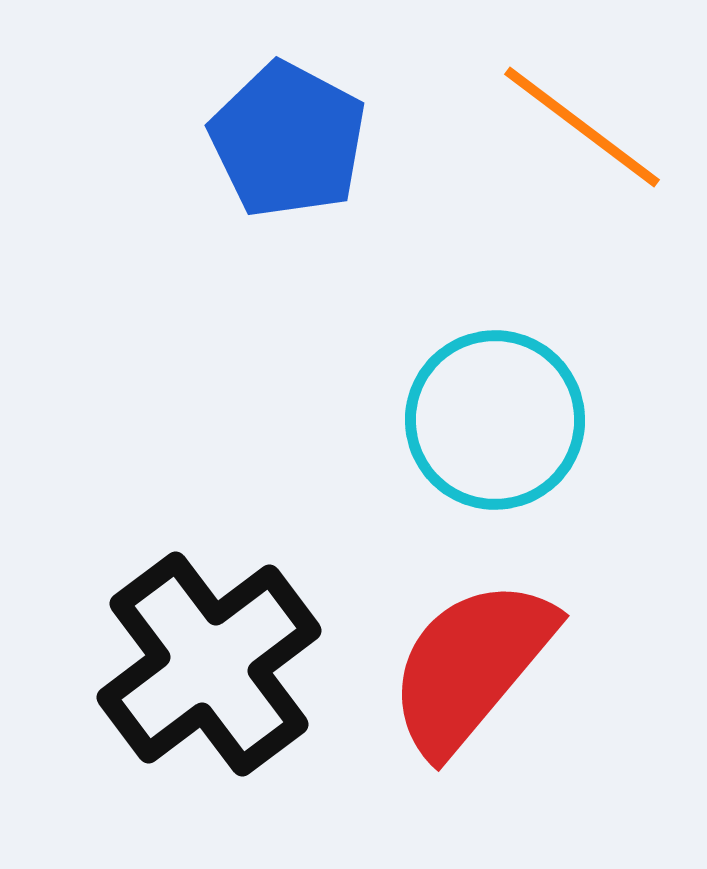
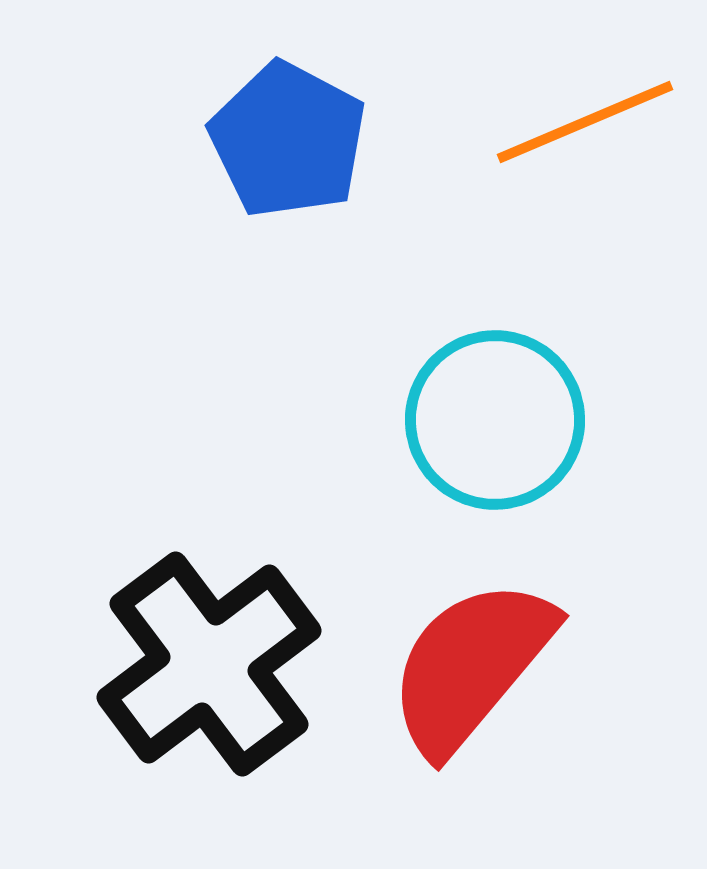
orange line: moved 3 px right, 5 px up; rotated 60 degrees counterclockwise
